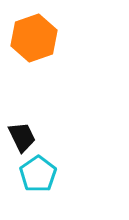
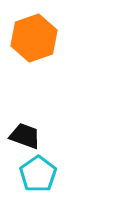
black trapezoid: moved 3 px right, 1 px up; rotated 44 degrees counterclockwise
